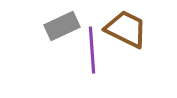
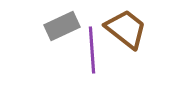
brown trapezoid: rotated 12 degrees clockwise
